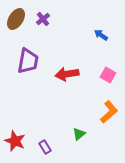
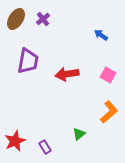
red star: rotated 25 degrees clockwise
